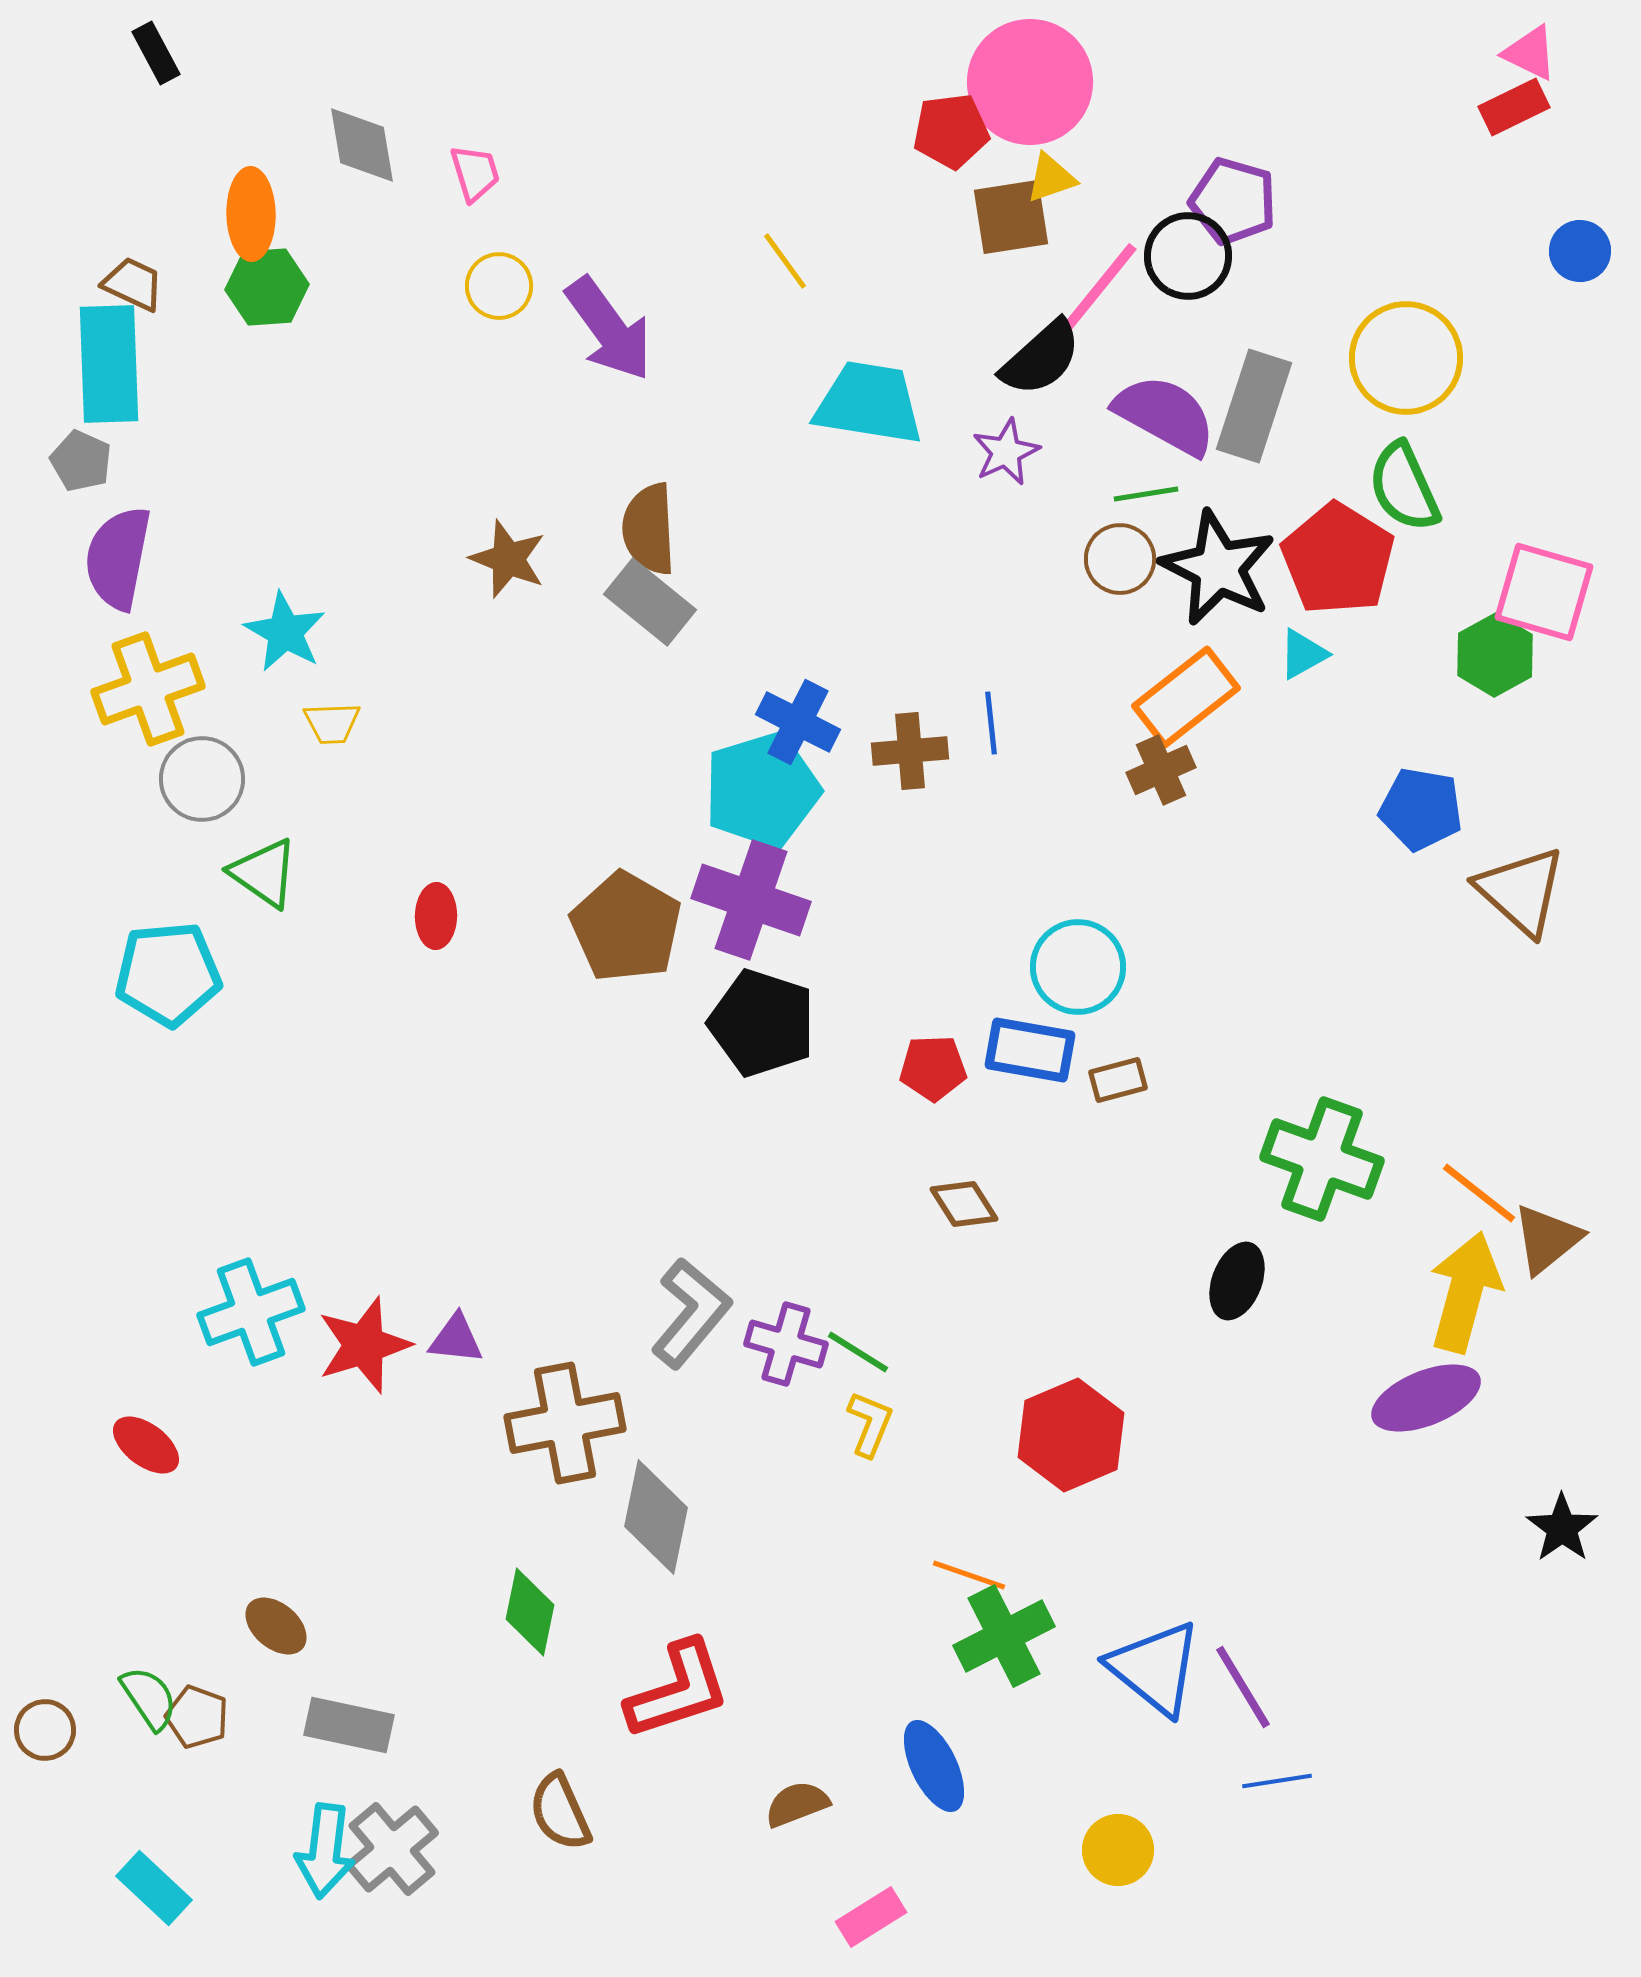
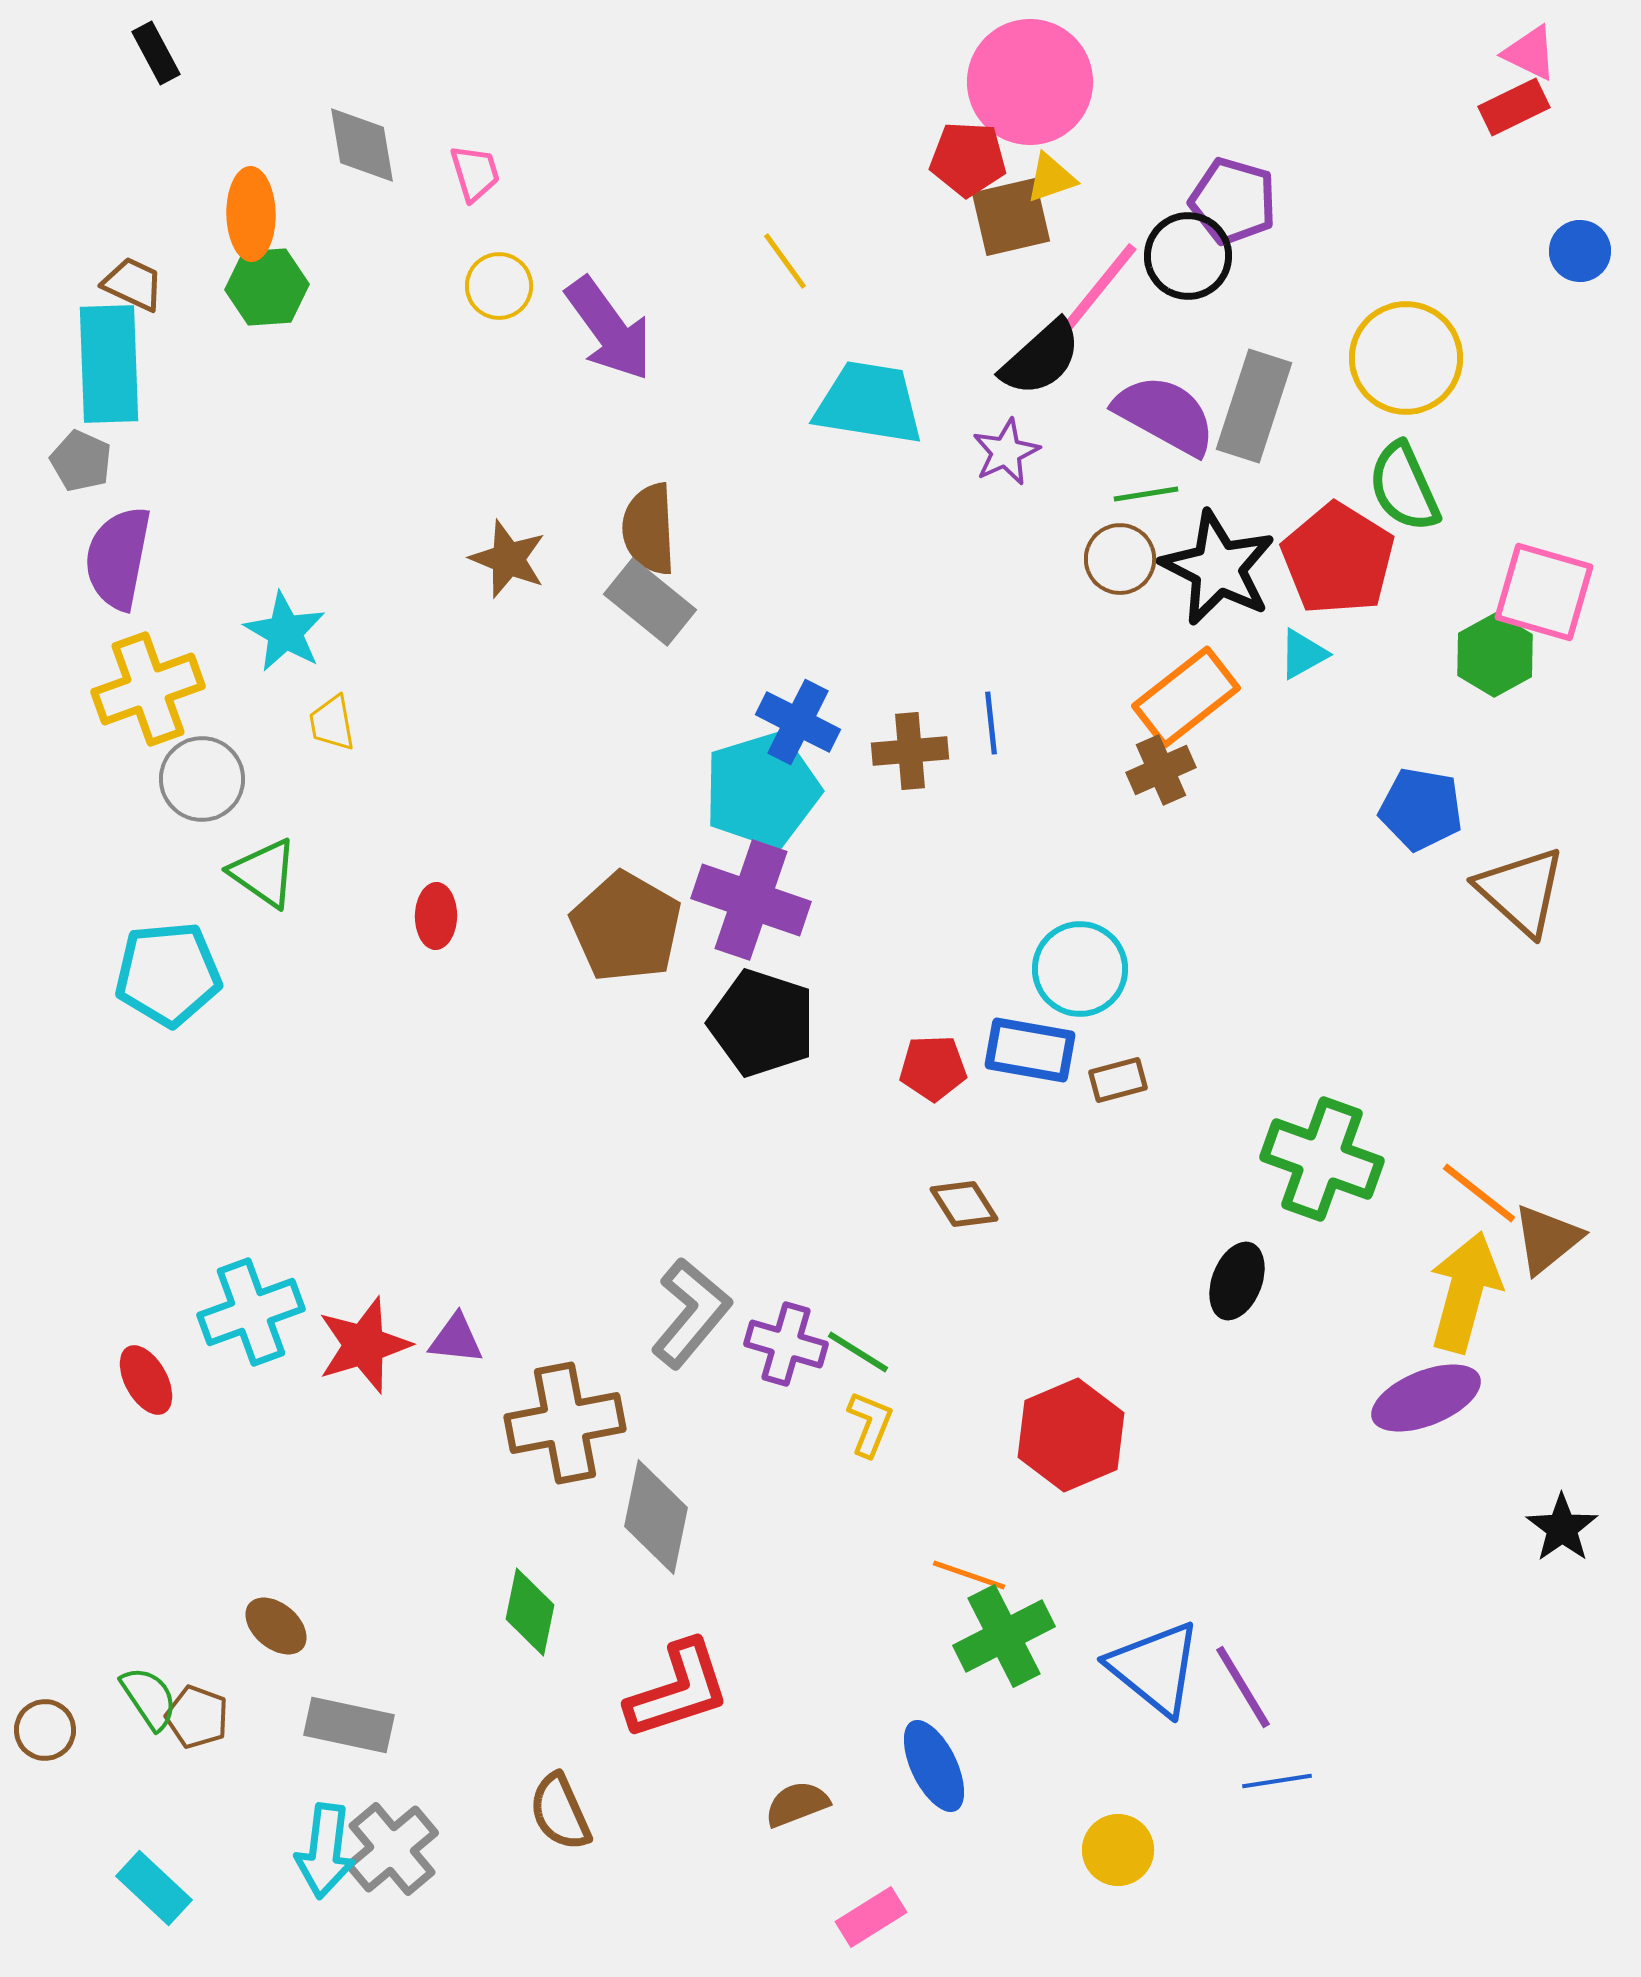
red pentagon at (951, 131): moved 17 px right, 28 px down; rotated 10 degrees clockwise
brown square at (1011, 217): rotated 4 degrees counterclockwise
yellow trapezoid at (332, 723): rotated 82 degrees clockwise
cyan circle at (1078, 967): moved 2 px right, 2 px down
red ellipse at (146, 1445): moved 65 px up; rotated 24 degrees clockwise
